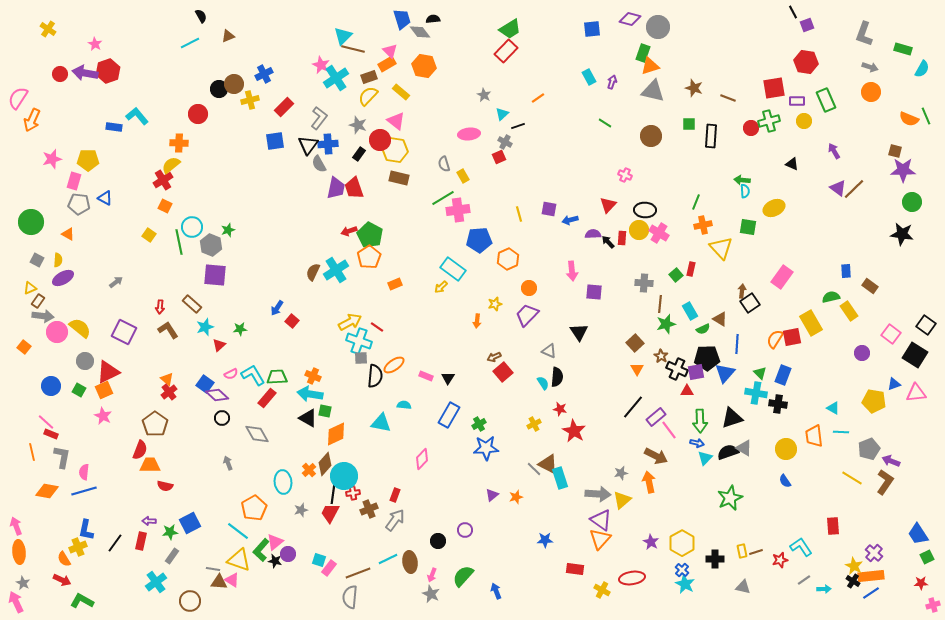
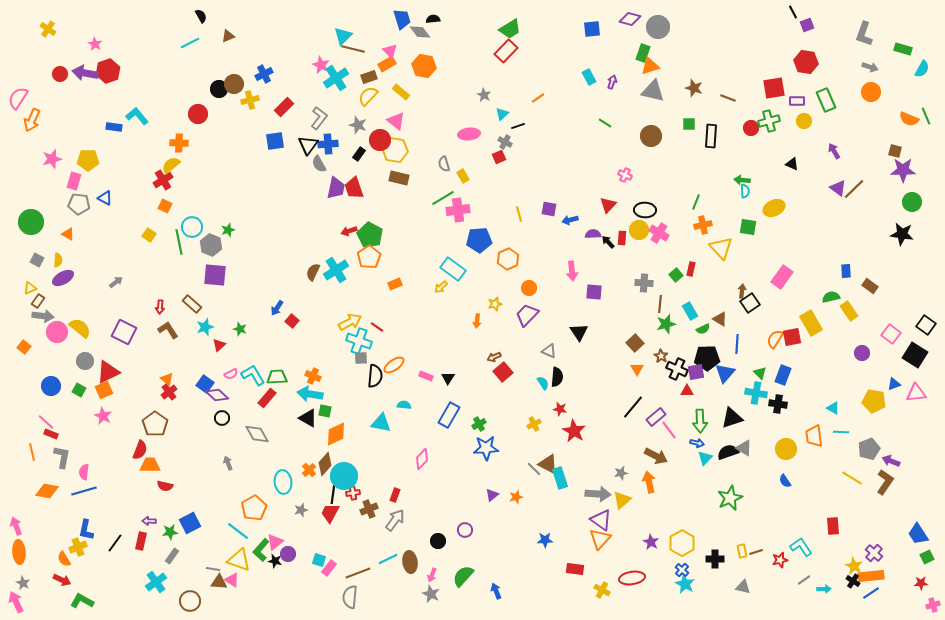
green star at (240, 329): rotated 24 degrees clockwise
